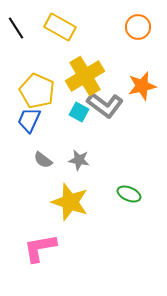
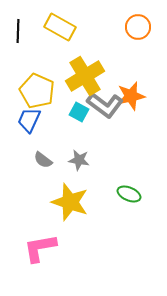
black line: moved 2 px right, 3 px down; rotated 35 degrees clockwise
orange star: moved 11 px left, 10 px down
